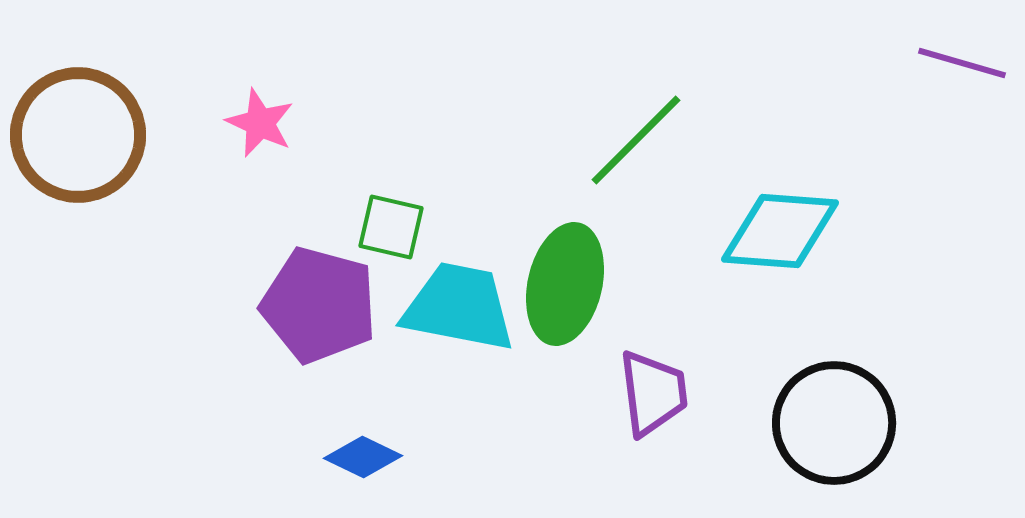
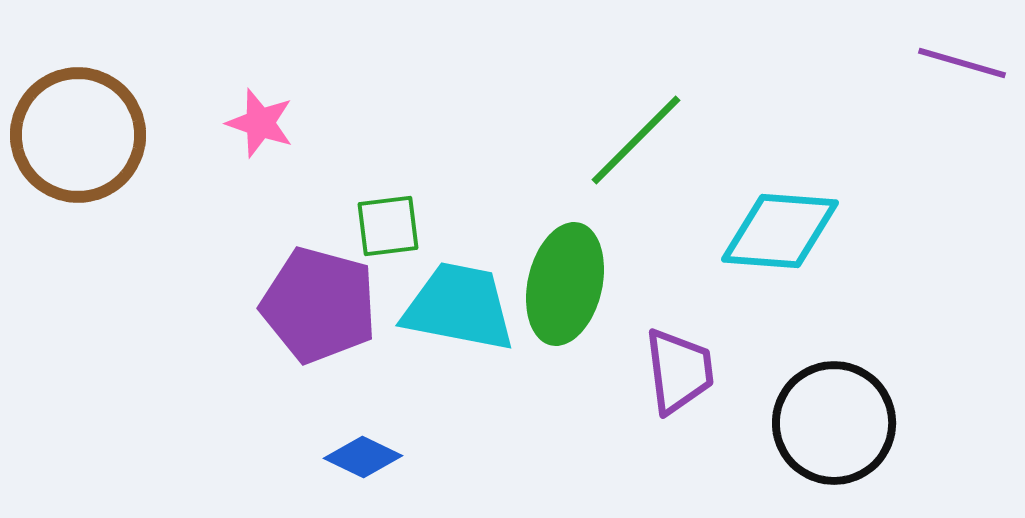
pink star: rotated 6 degrees counterclockwise
green square: moved 3 px left, 1 px up; rotated 20 degrees counterclockwise
purple trapezoid: moved 26 px right, 22 px up
